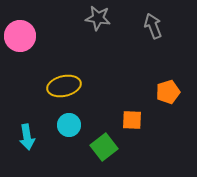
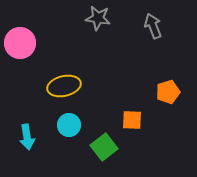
pink circle: moved 7 px down
